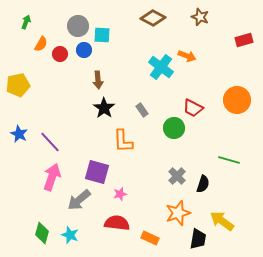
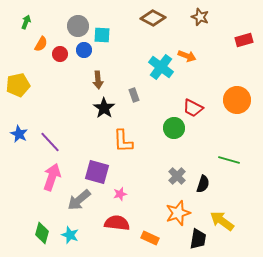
gray rectangle: moved 8 px left, 15 px up; rotated 16 degrees clockwise
